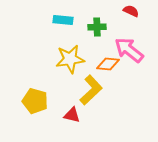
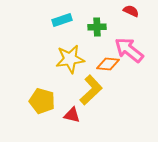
cyan rectangle: moved 1 px left; rotated 24 degrees counterclockwise
yellow pentagon: moved 7 px right
